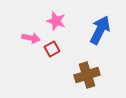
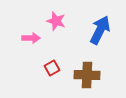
pink arrow: rotated 12 degrees counterclockwise
red square: moved 19 px down
brown cross: rotated 20 degrees clockwise
